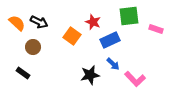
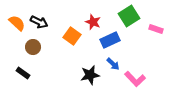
green square: rotated 25 degrees counterclockwise
